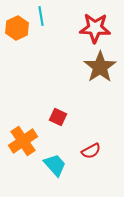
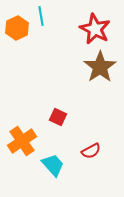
red star: moved 1 px down; rotated 24 degrees clockwise
orange cross: moved 1 px left
cyan trapezoid: moved 2 px left
